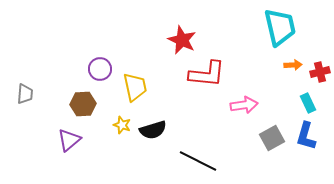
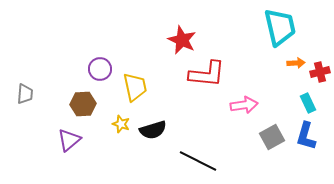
orange arrow: moved 3 px right, 2 px up
yellow star: moved 1 px left, 1 px up
gray square: moved 1 px up
